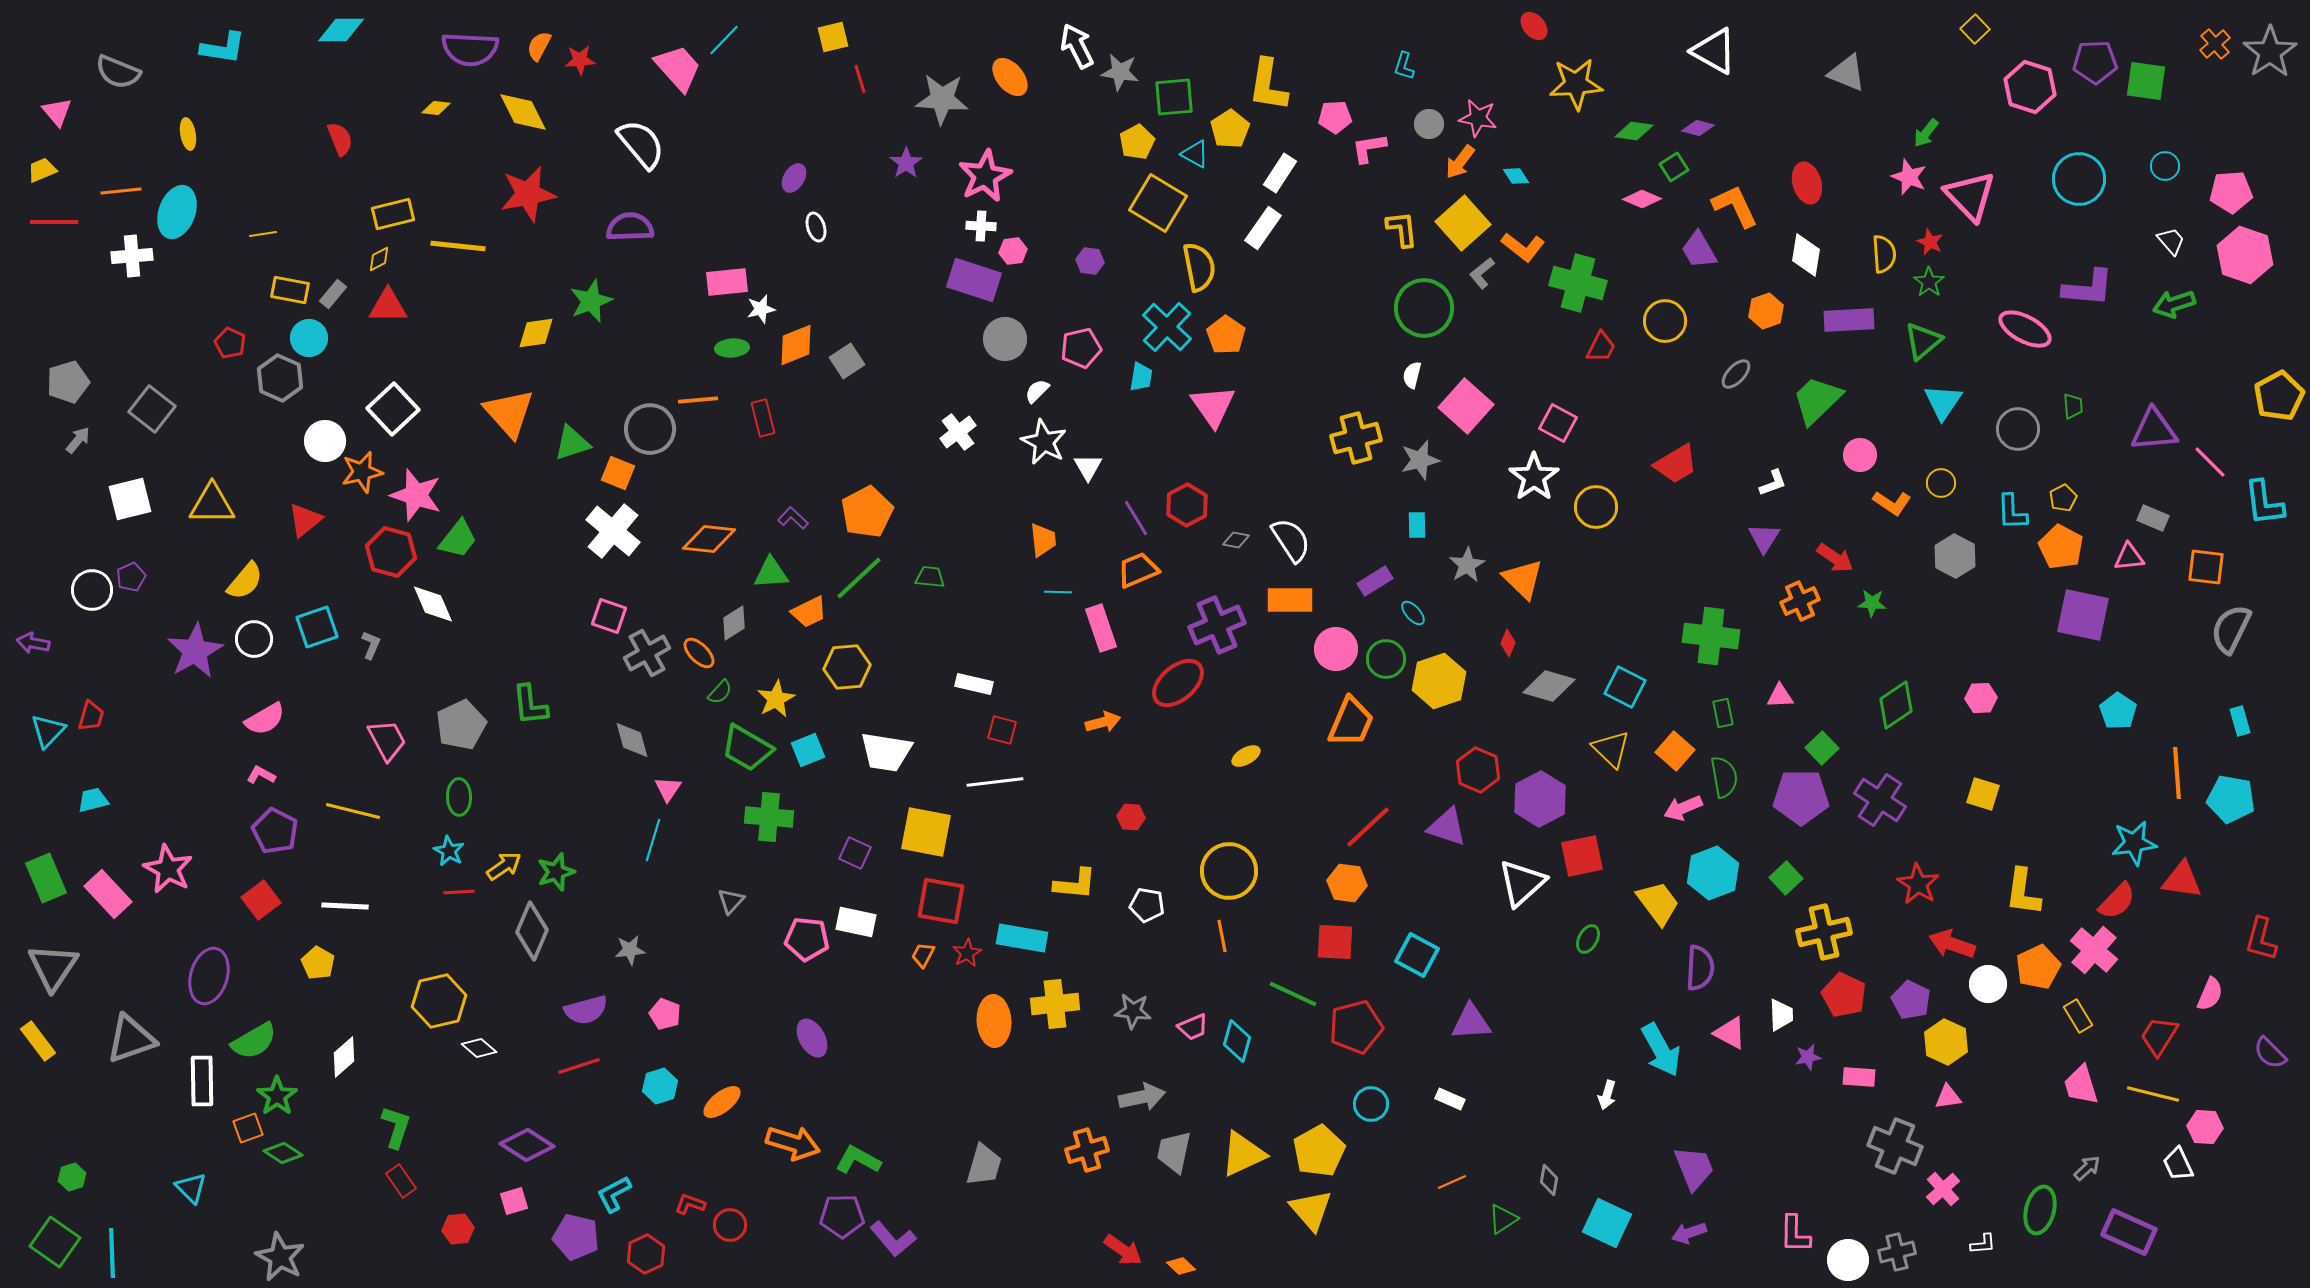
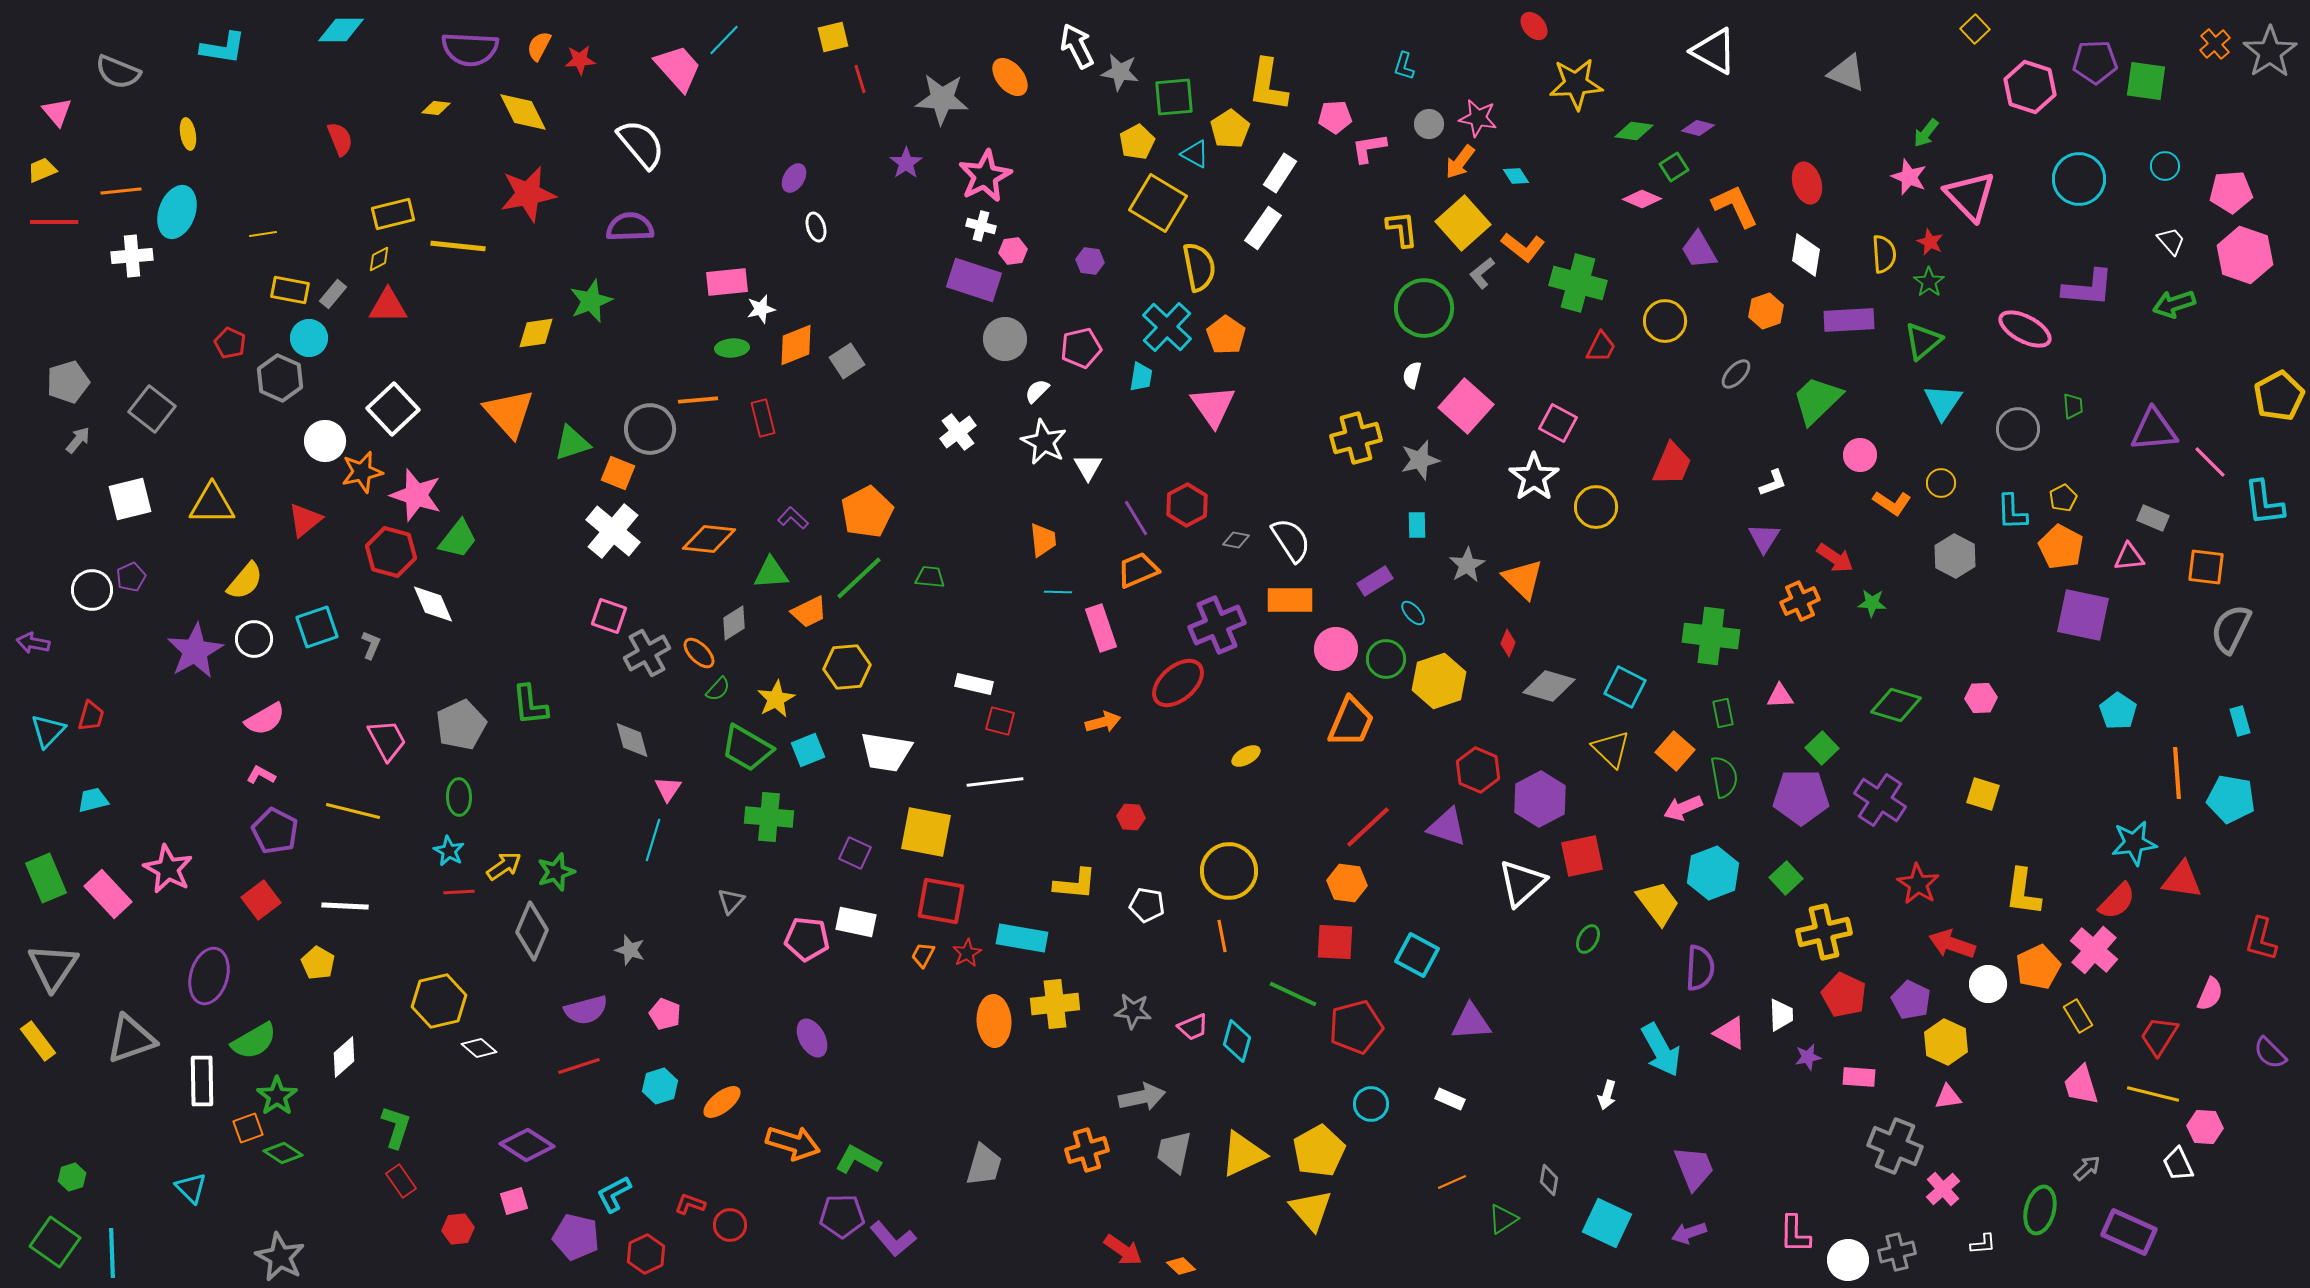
white cross at (981, 226): rotated 12 degrees clockwise
red trapezoid at (1676, 464): moved 4 px left; rotated 36 degrees counterclockwise
green semicircle at (720, 692): moved 2 px left, 3 px up
green diamond at (1896, 705): rotated 51 degrees clockwise
red square at (1002, 730): moved 2 px left, 9 px up
gray star at (630, 950): rotated 24 degrees clockwise
